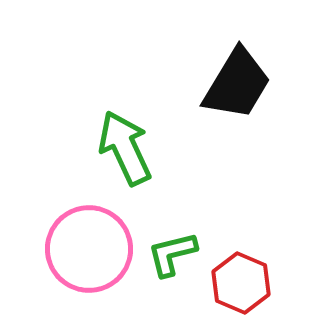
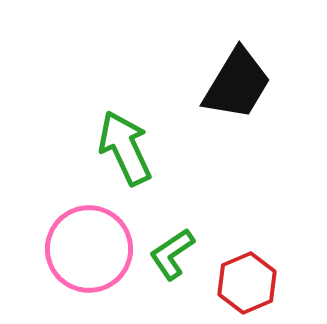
green L-shape: rotated 20 degrees counterclockwise
red hexagon: moved 6 px right; rotated 14 degrees clockwise
